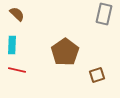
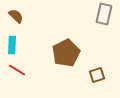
brown semicircle: moved 1 px left, 2 px down
brown pentagon: moved 1 px right, 1 px down; rotated 8 degrees clockwise
red line: rotated 18 degrees clockwise
